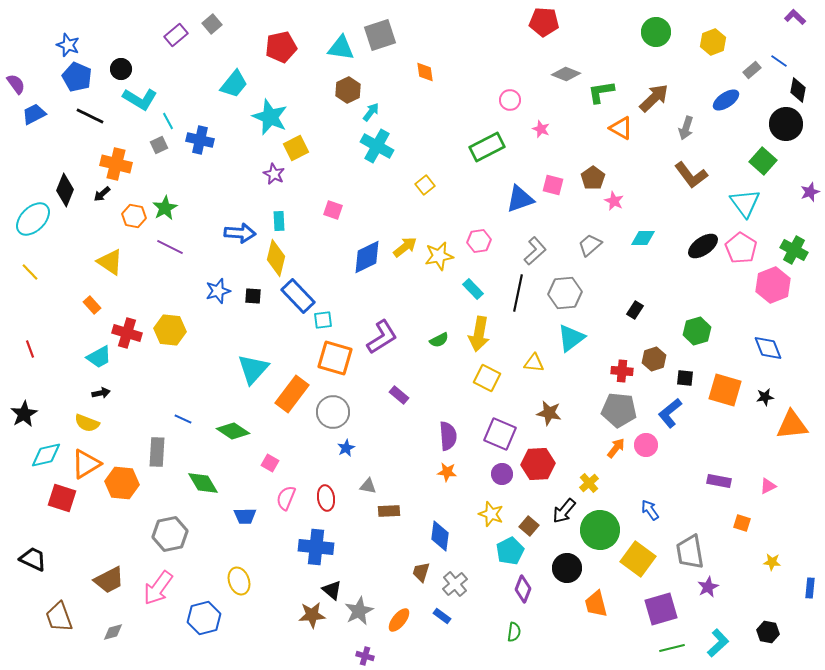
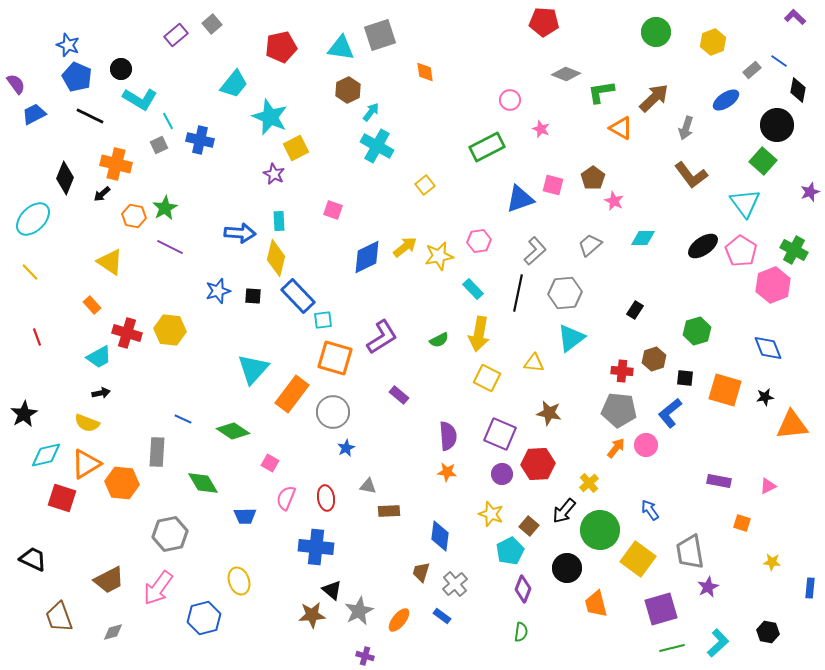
black circle at (786, 124): moved 9 px left, 1 px down
black diamond at (65, 190): moved 12 px up
pink pentagon at (741, 248): moved 3 px down
red line at (30, 349): moved 7 px right, 12 px up
green semicircle at (514, 632): moved 7 px right
